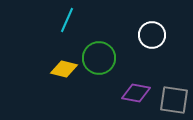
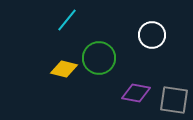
cyan line: rotated 15 degrees clockwise
